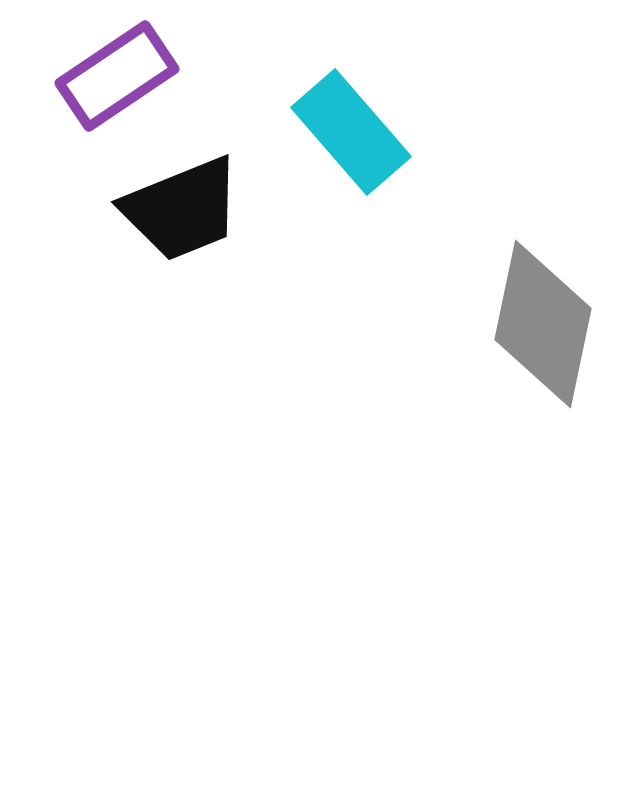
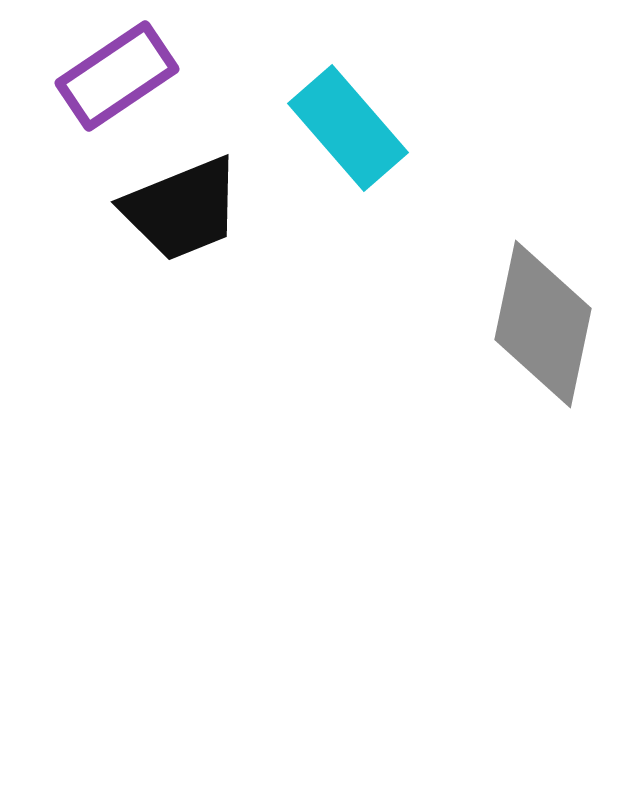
cyan rectangle: moved 3 px left, 4 px up
